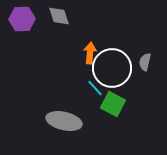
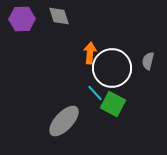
gray semicircle: moved 3 px right, 1 px up
cyan line: moved 5 px down
gray ellipse: rotated 60 degrees counterclockwise
